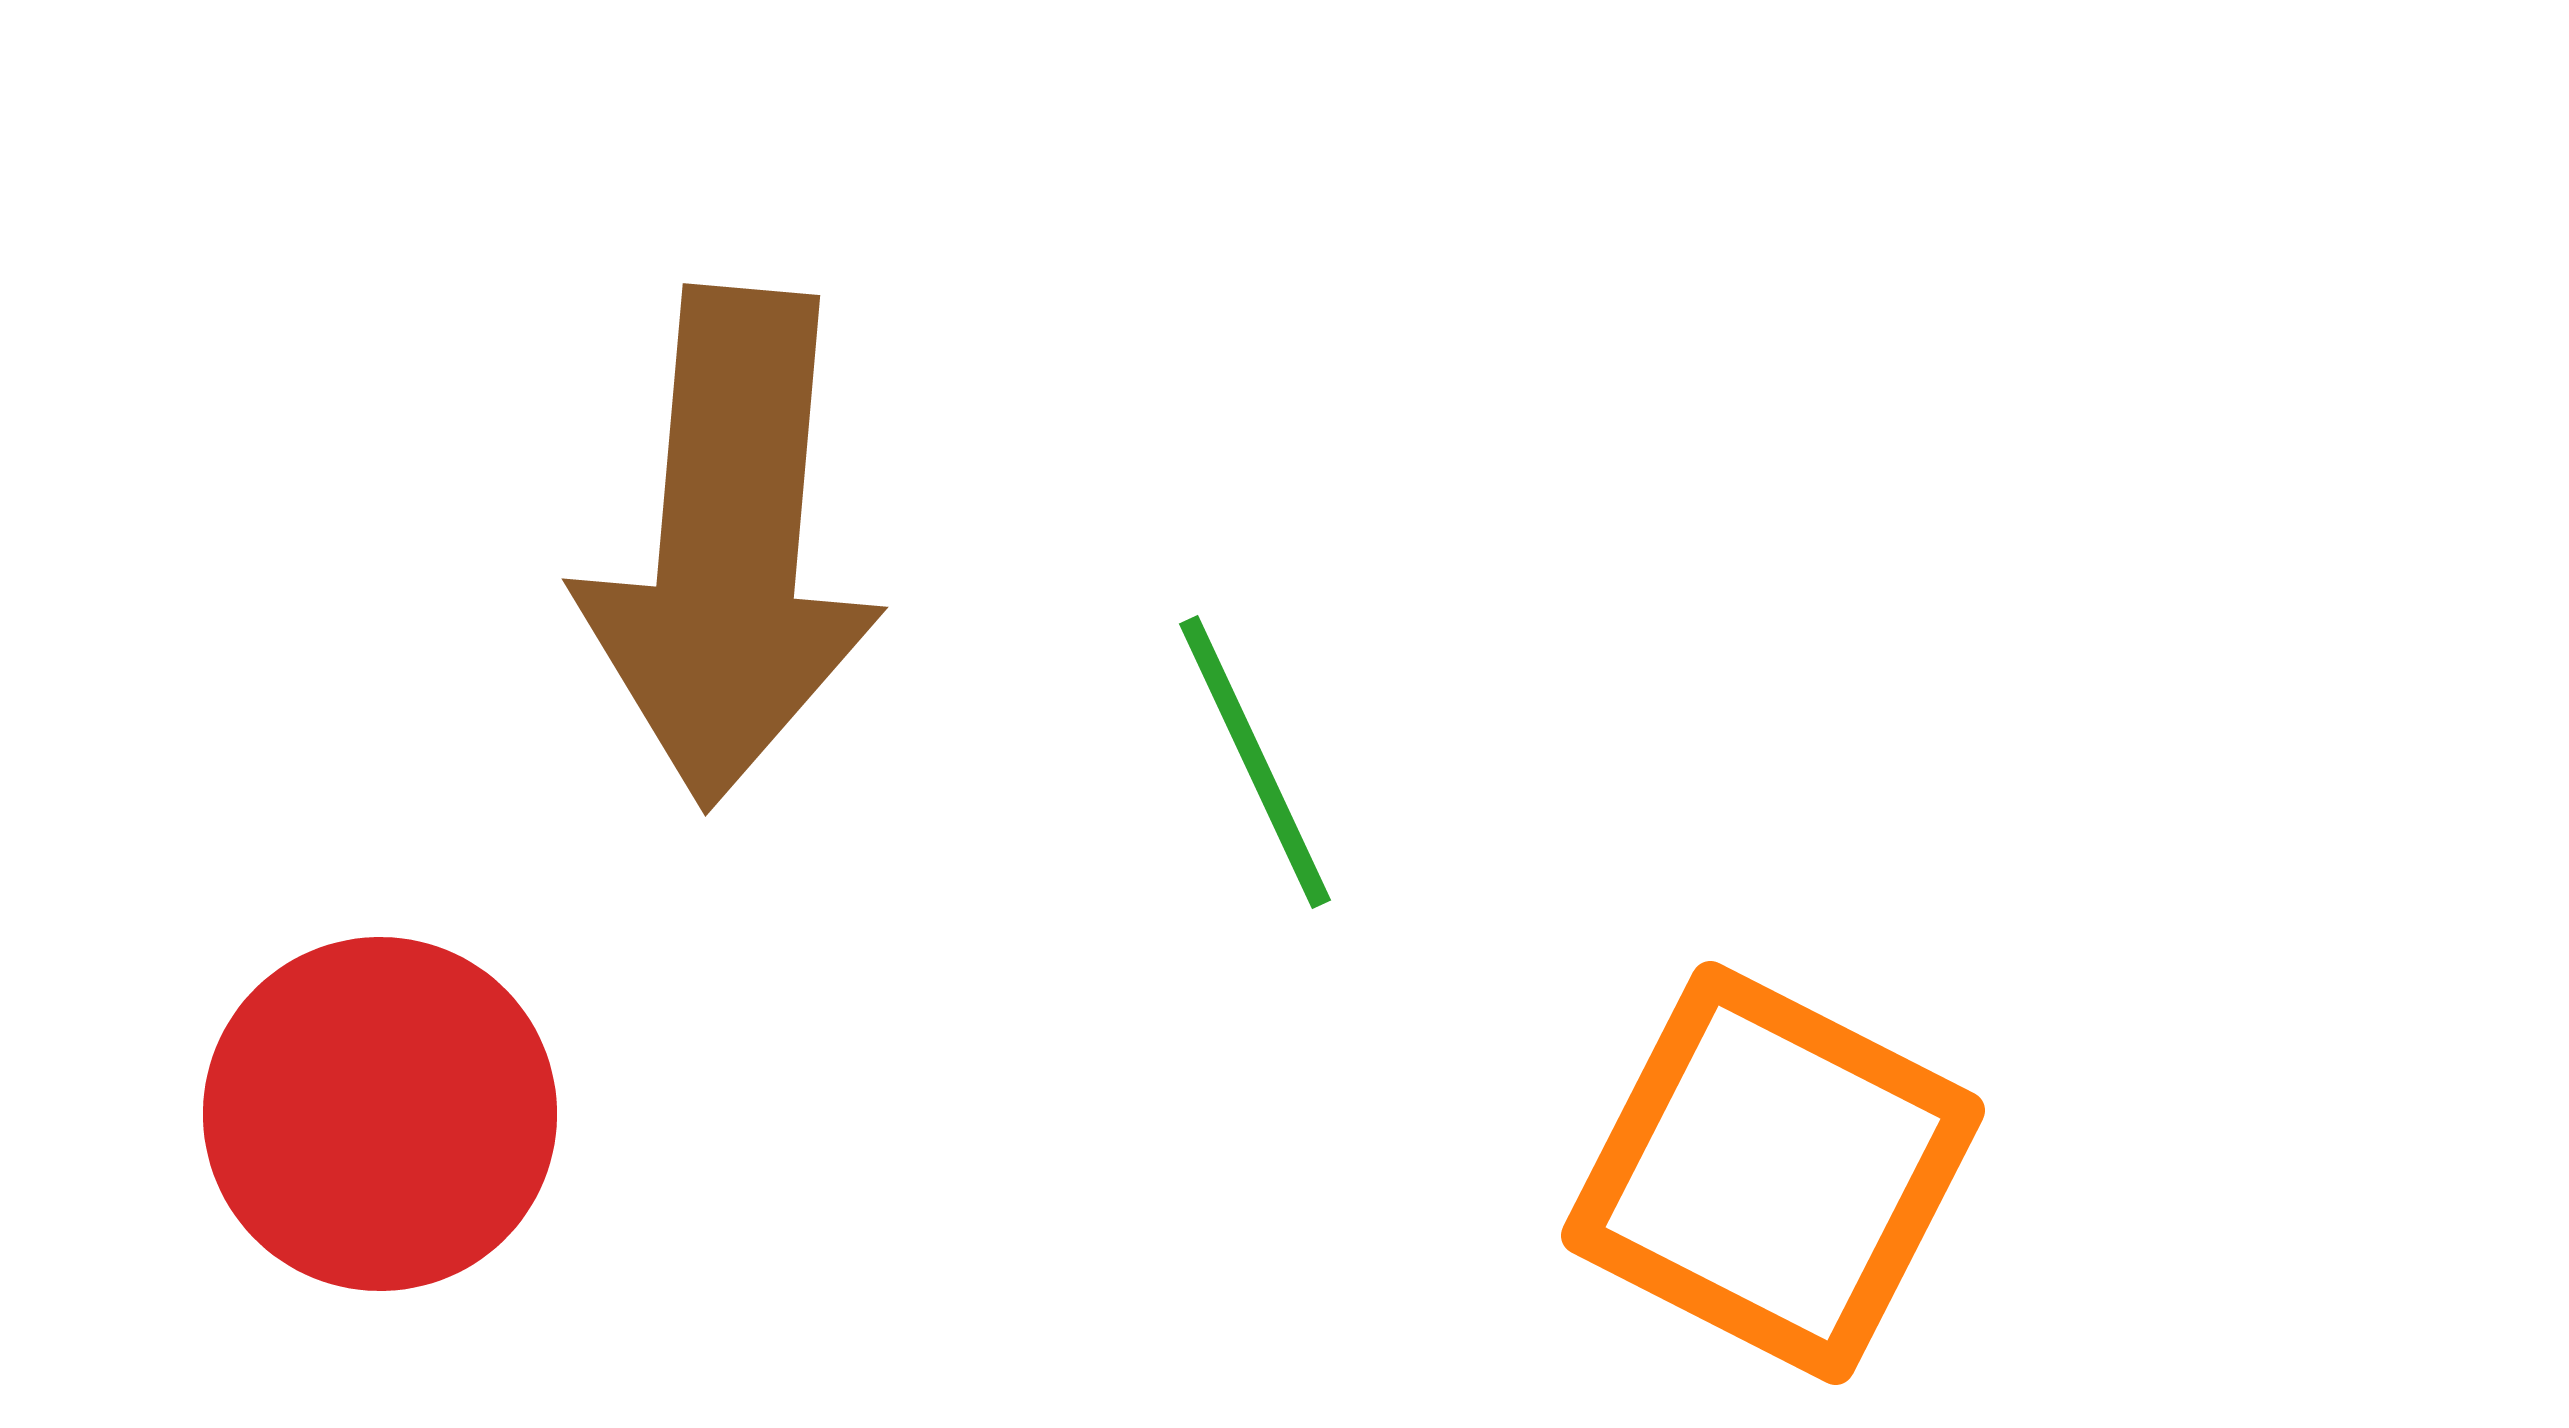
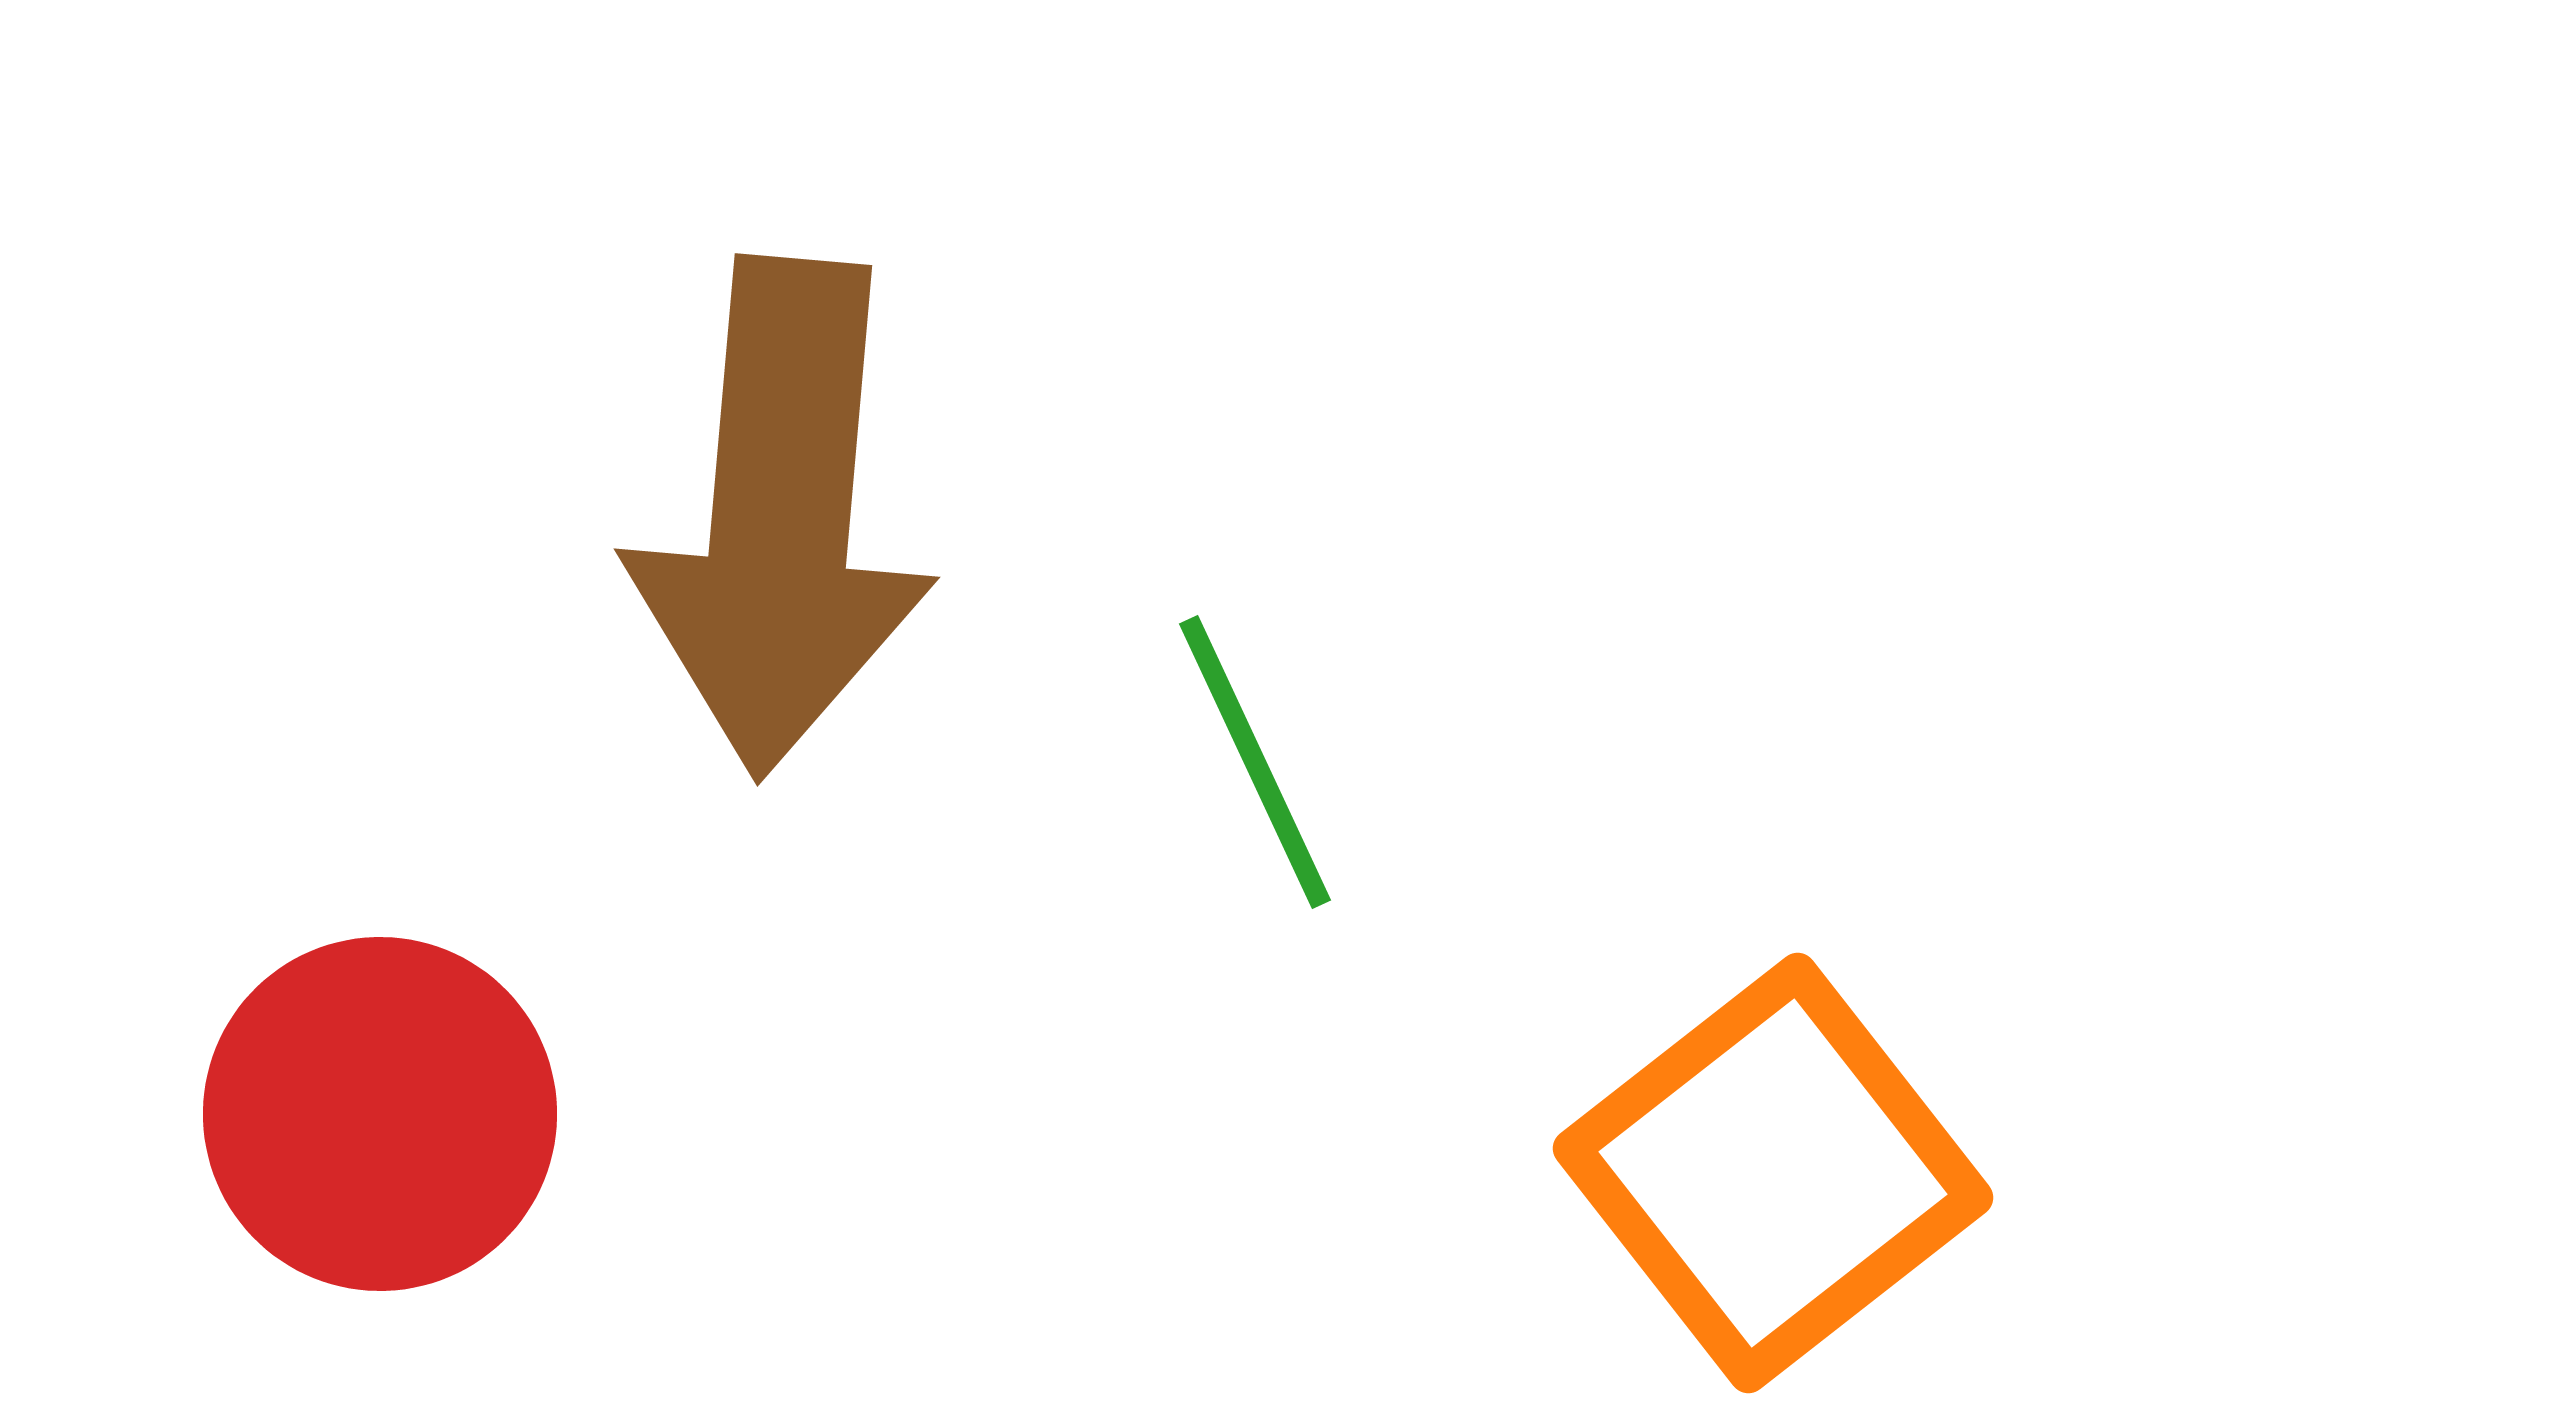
brown arrow: moved 52 px right, 30 px up
orange square: rotated 25 degrees clockwise
